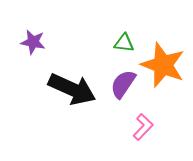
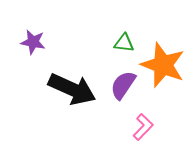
purple semicircle: moved 1 px down
